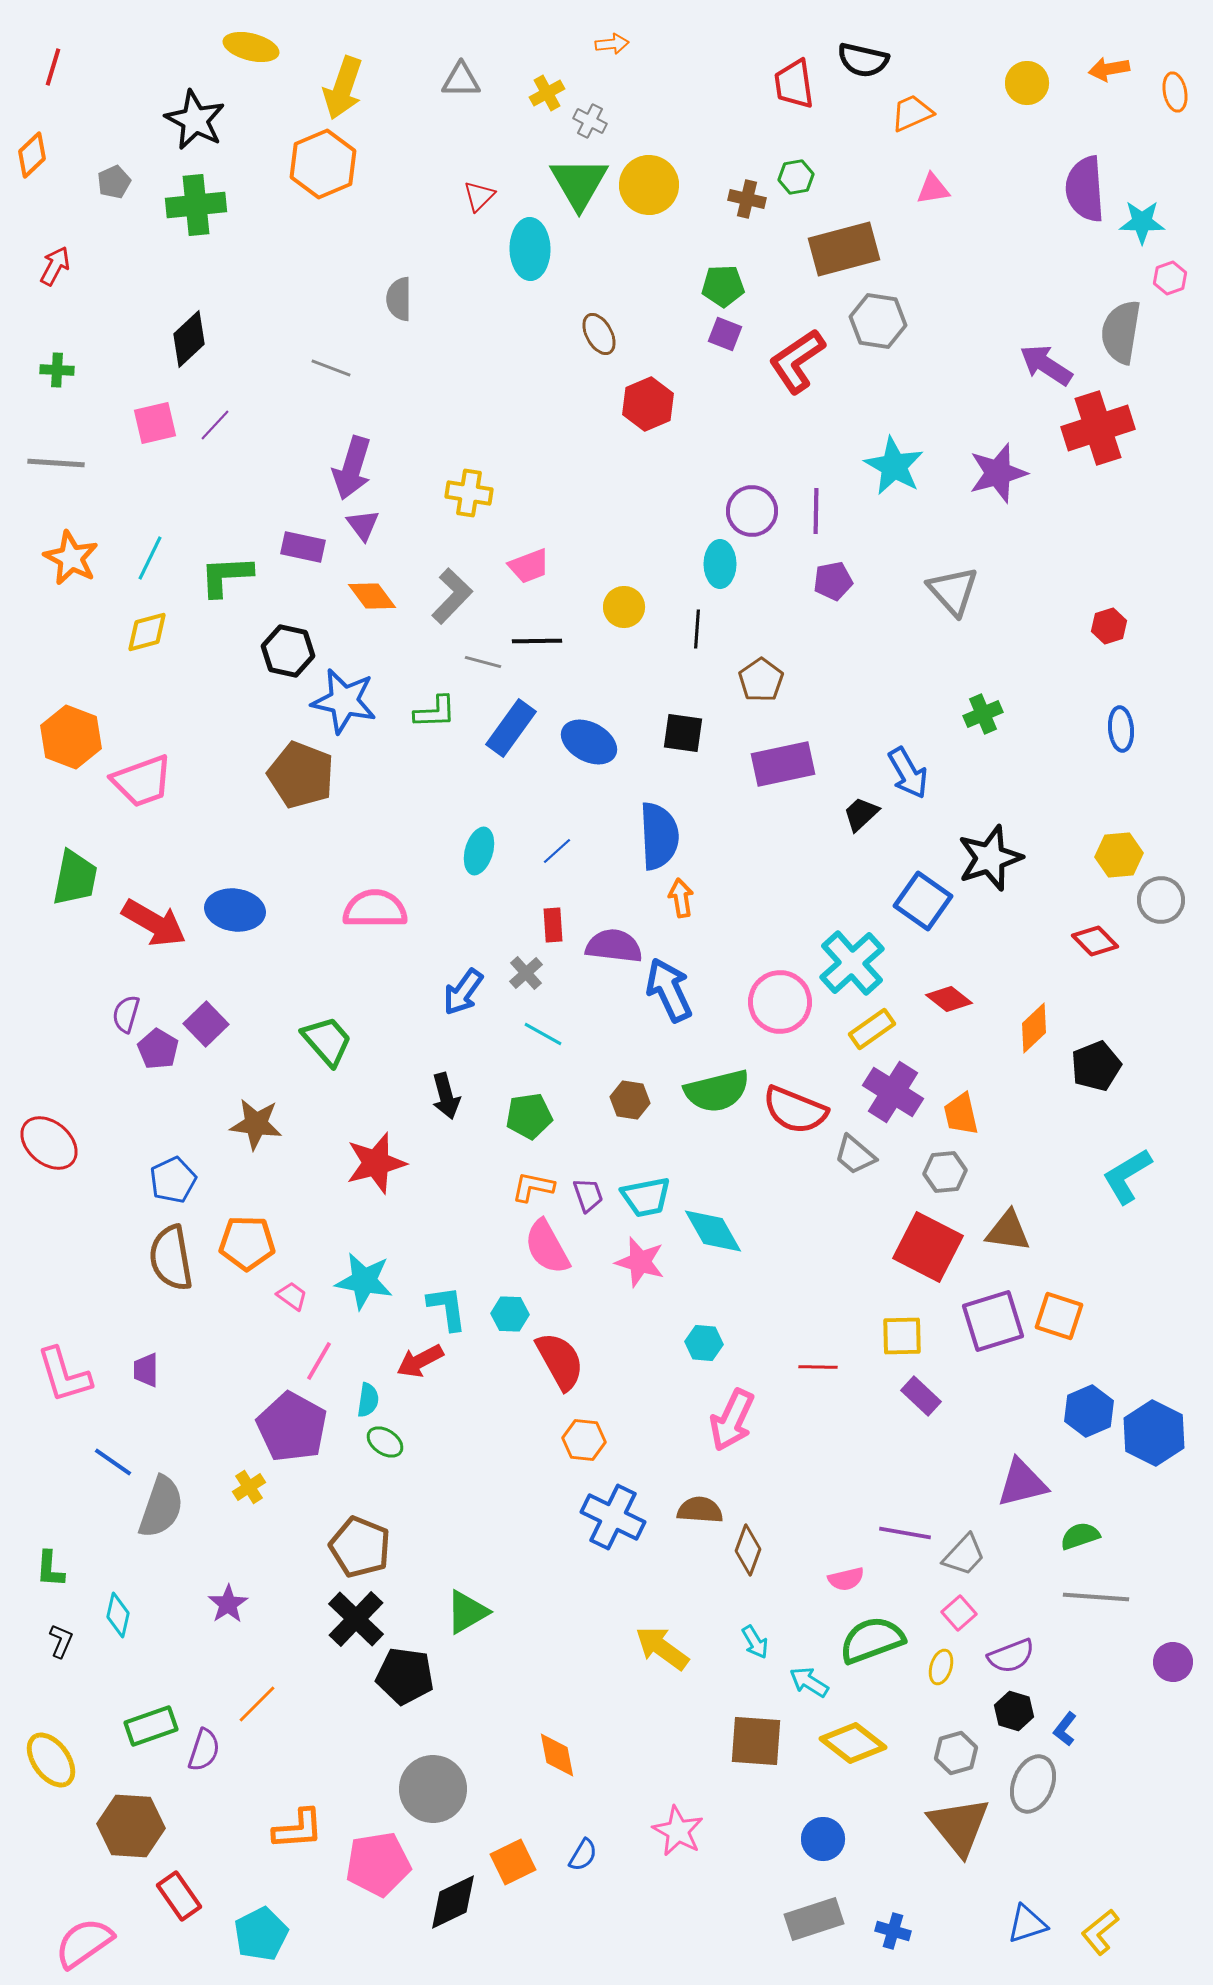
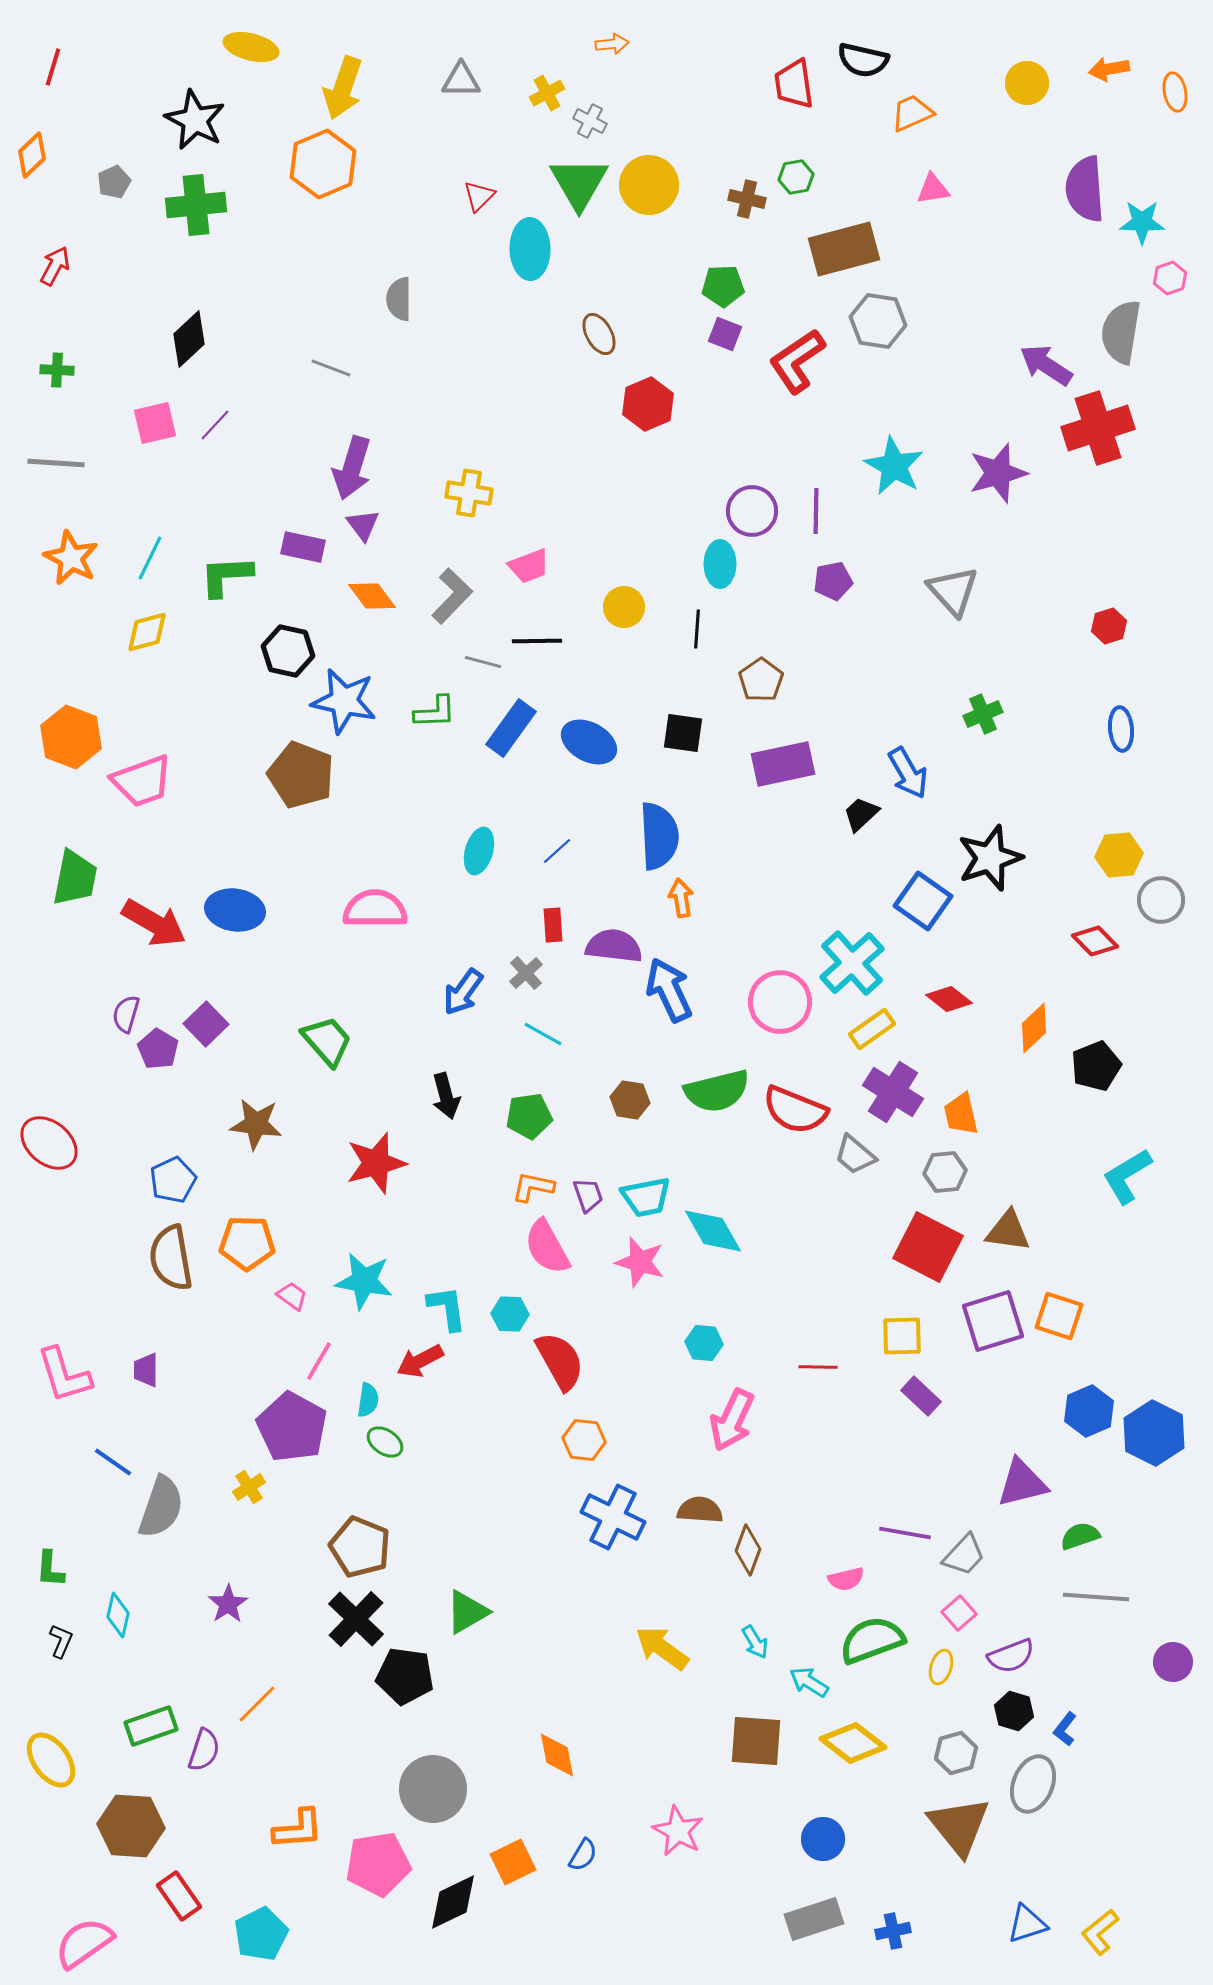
blue cross at (893, 1931): rotated 28 degrees counterclockwise
